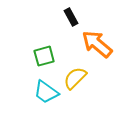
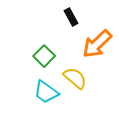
orange arrow: rotated 84 degrees counterclockwise
green square: rotated 30 degrees counterclockwise
yellow semicircle: rotated 85 degrees clockwise
